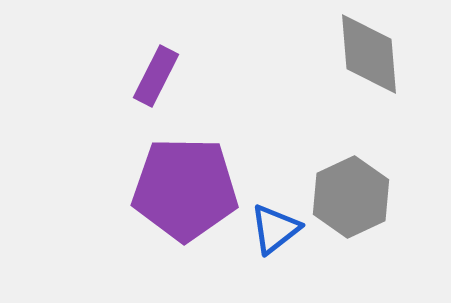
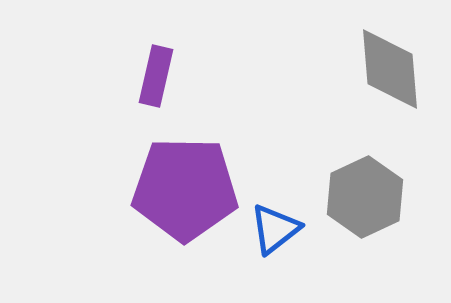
gray diamond: moved 21 px right, 15 px down
purple rectangle: rotated 14 degrees counterclockwise
gray hexagon: moved 14 px right
